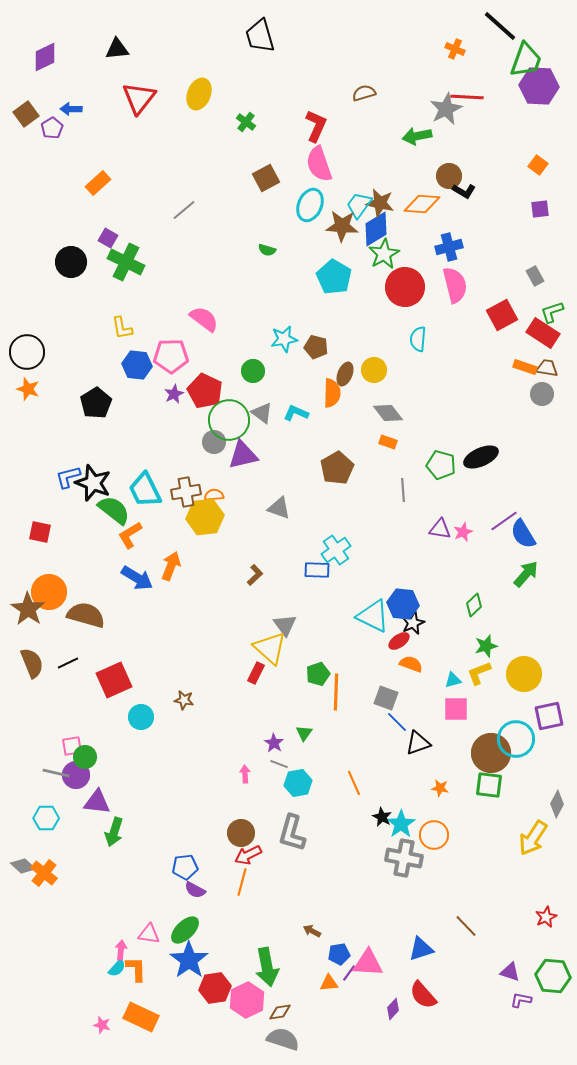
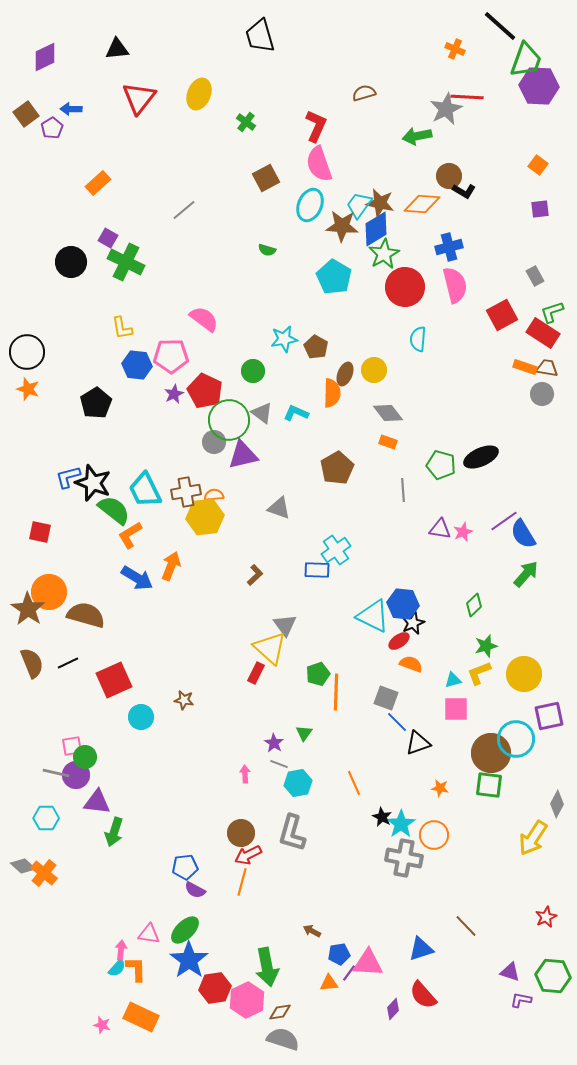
brown pentagon at (316, 347): rotated 15 degrees clockwise
